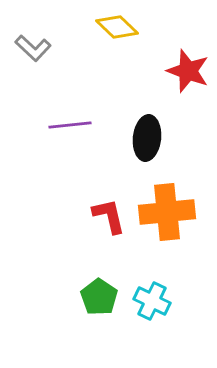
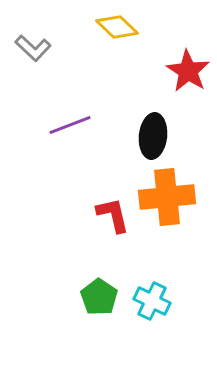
red star: rotated 12 degrees clockwise
purple line: rotated 15 degrees counterclockwise
black ellipse: moved 6 px right, 2 px up
orange cross: moved 15 px up
red L-shape: moved 4 px right, 1 px up
